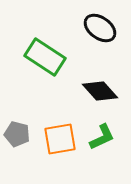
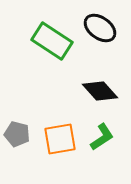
green rectangle: moved 7 px right, 16 px up
green L-shape: rotated 8 degrees counterclockwise
